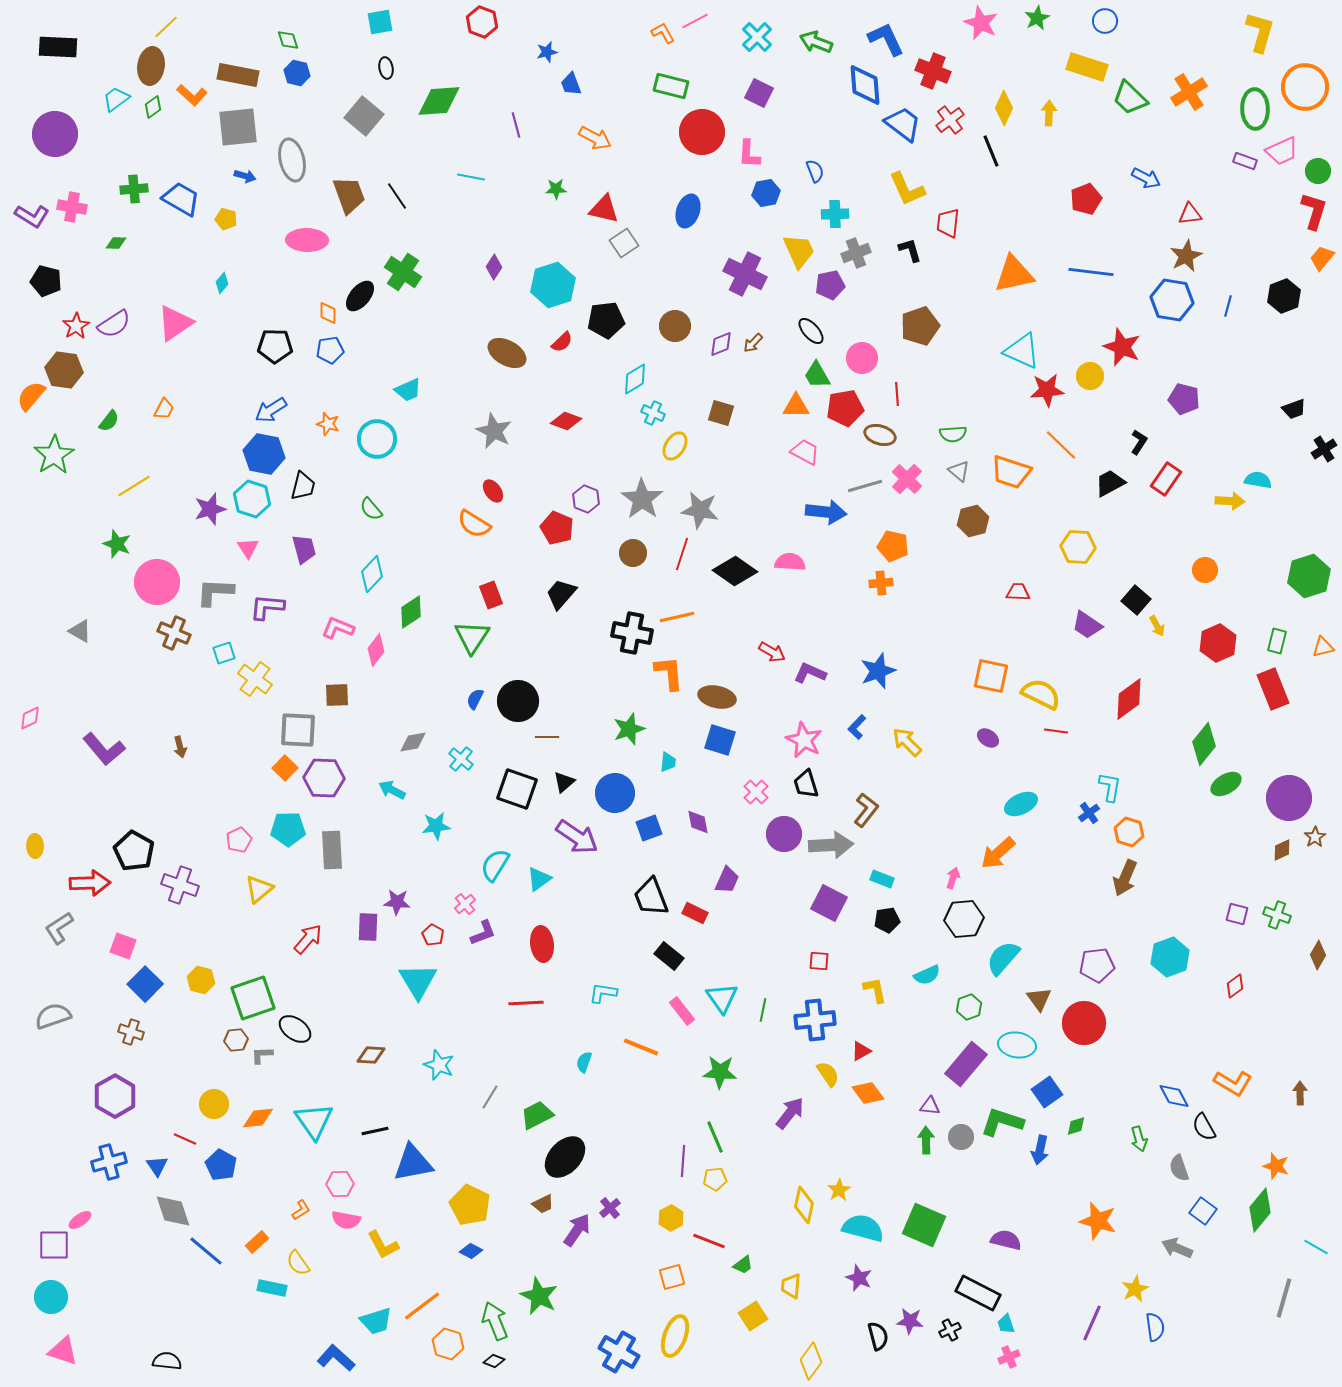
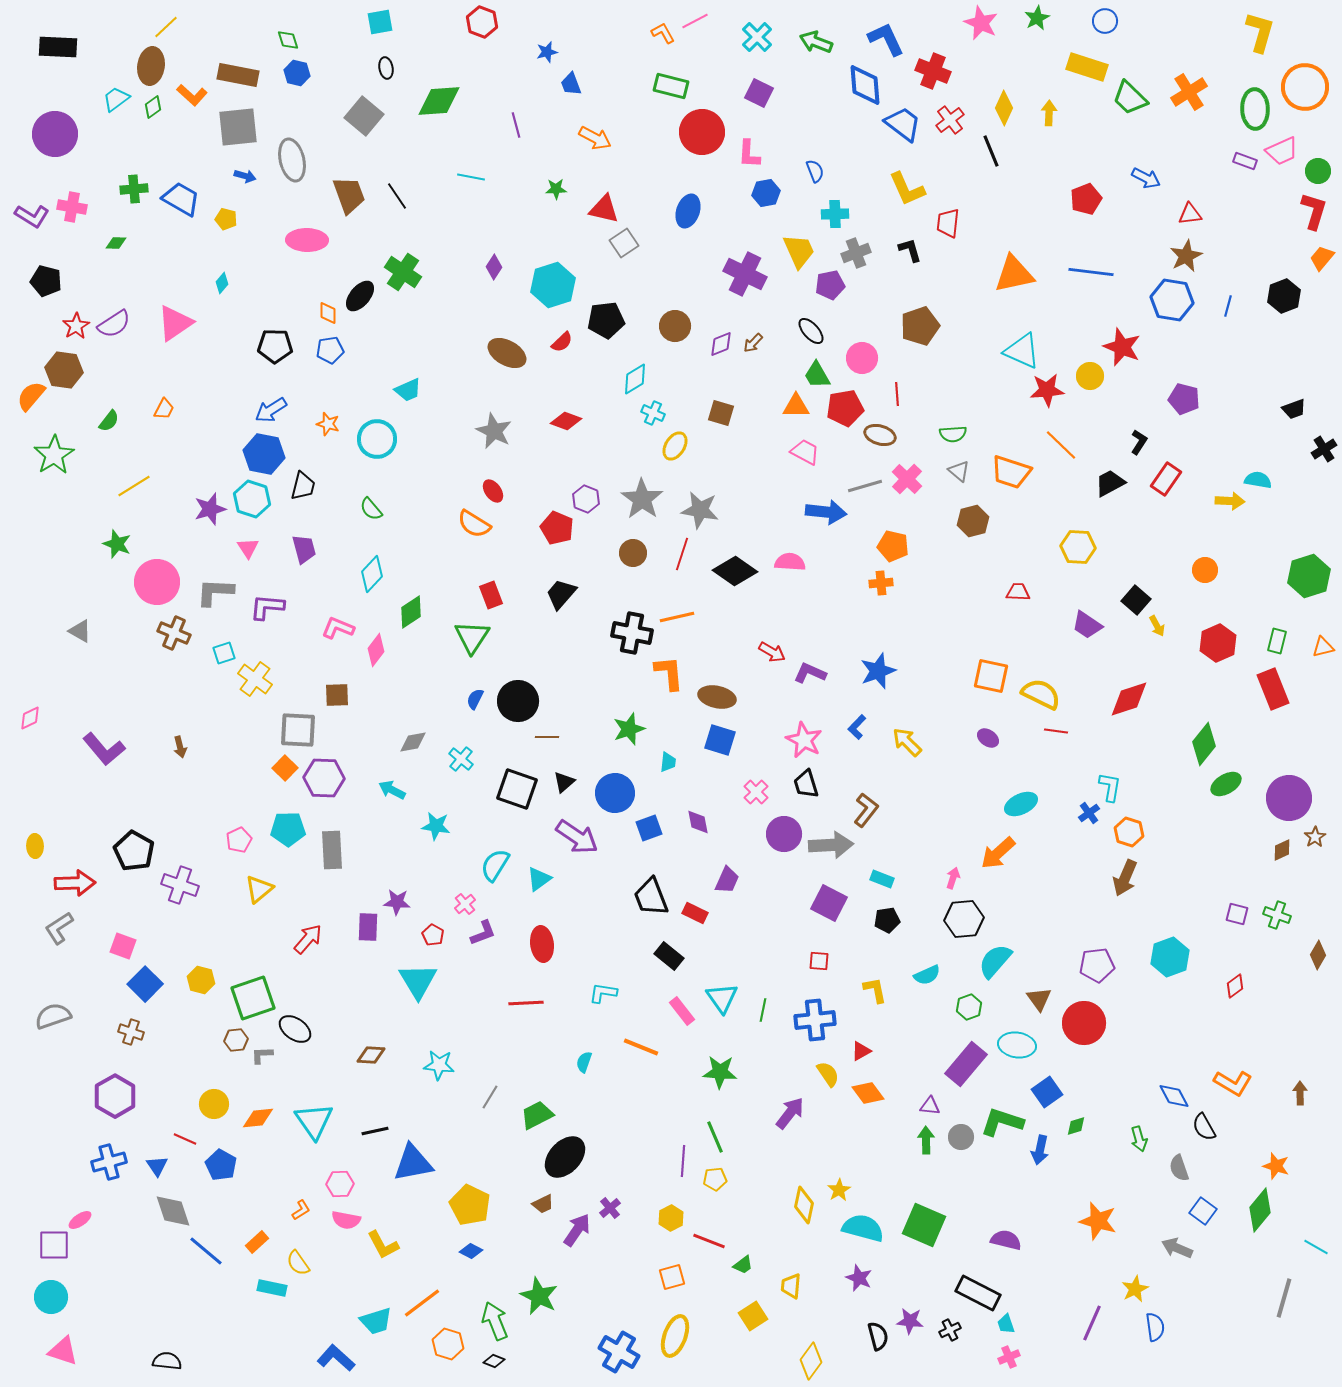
red diamond at (1129, 699): rotated 18 degrees clockwise
cyan star at (436, 826): rotated 16 degrees clockwise
red arrow at (90, 883): moved 15 px left
cyan semicircle at (1003, 958): moved 8 px left, 3 px down
cyan star at (439, 1065): rotated 16 degrees counterclockwise
orange line at (422, 1306): moved 3 px up
